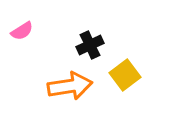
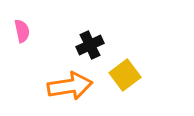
pink semicircle: rotated 70 degrees counterclockwise
